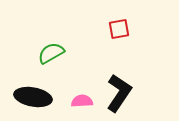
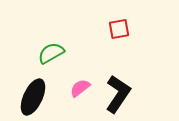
black L-shape: moved 1 px left, 1 px down
black ellipse: rotated 75 degrees counterclockwise
pink semicircle: moved 2 px left, 13 px up; rotated 35 degrees counterclockwise
